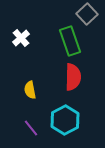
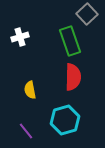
white cross: moved 1 px left, 1 px up; rotated 24 degrees clockwise
cyan hexagon: rotated 12 degrees clockwise
purple line: moved 5 px left, 3 px down
